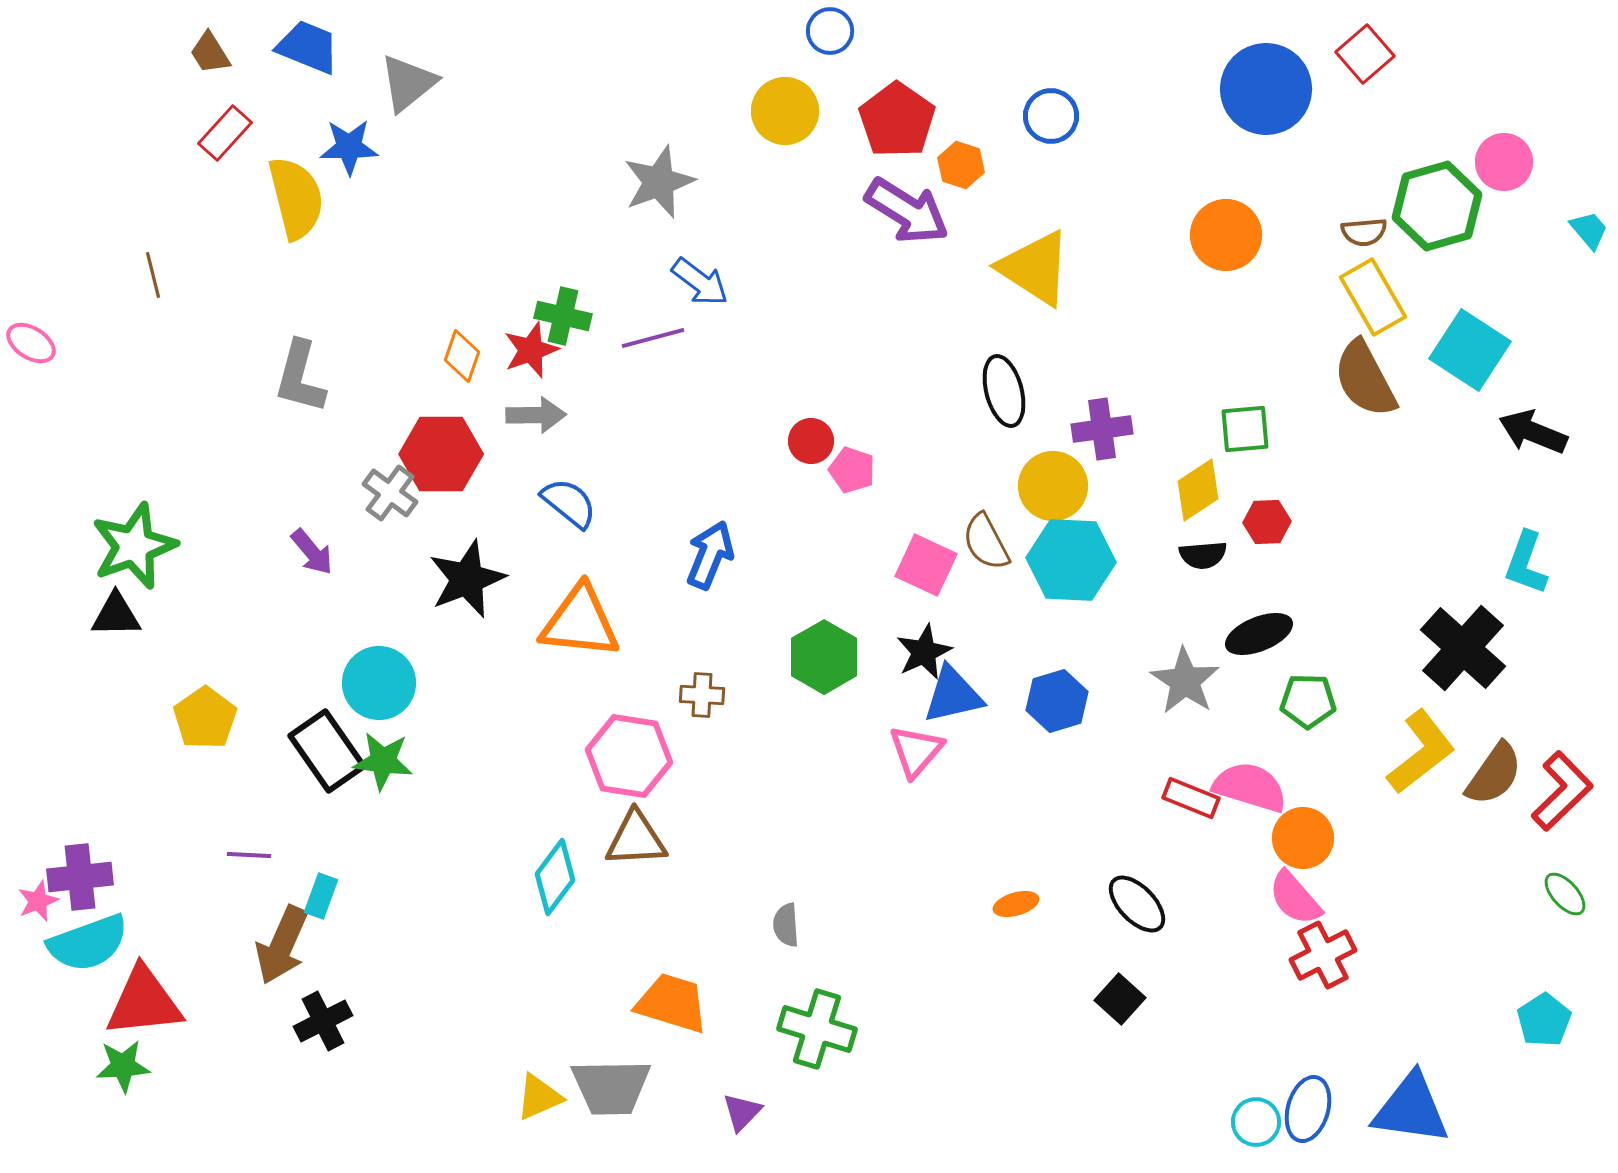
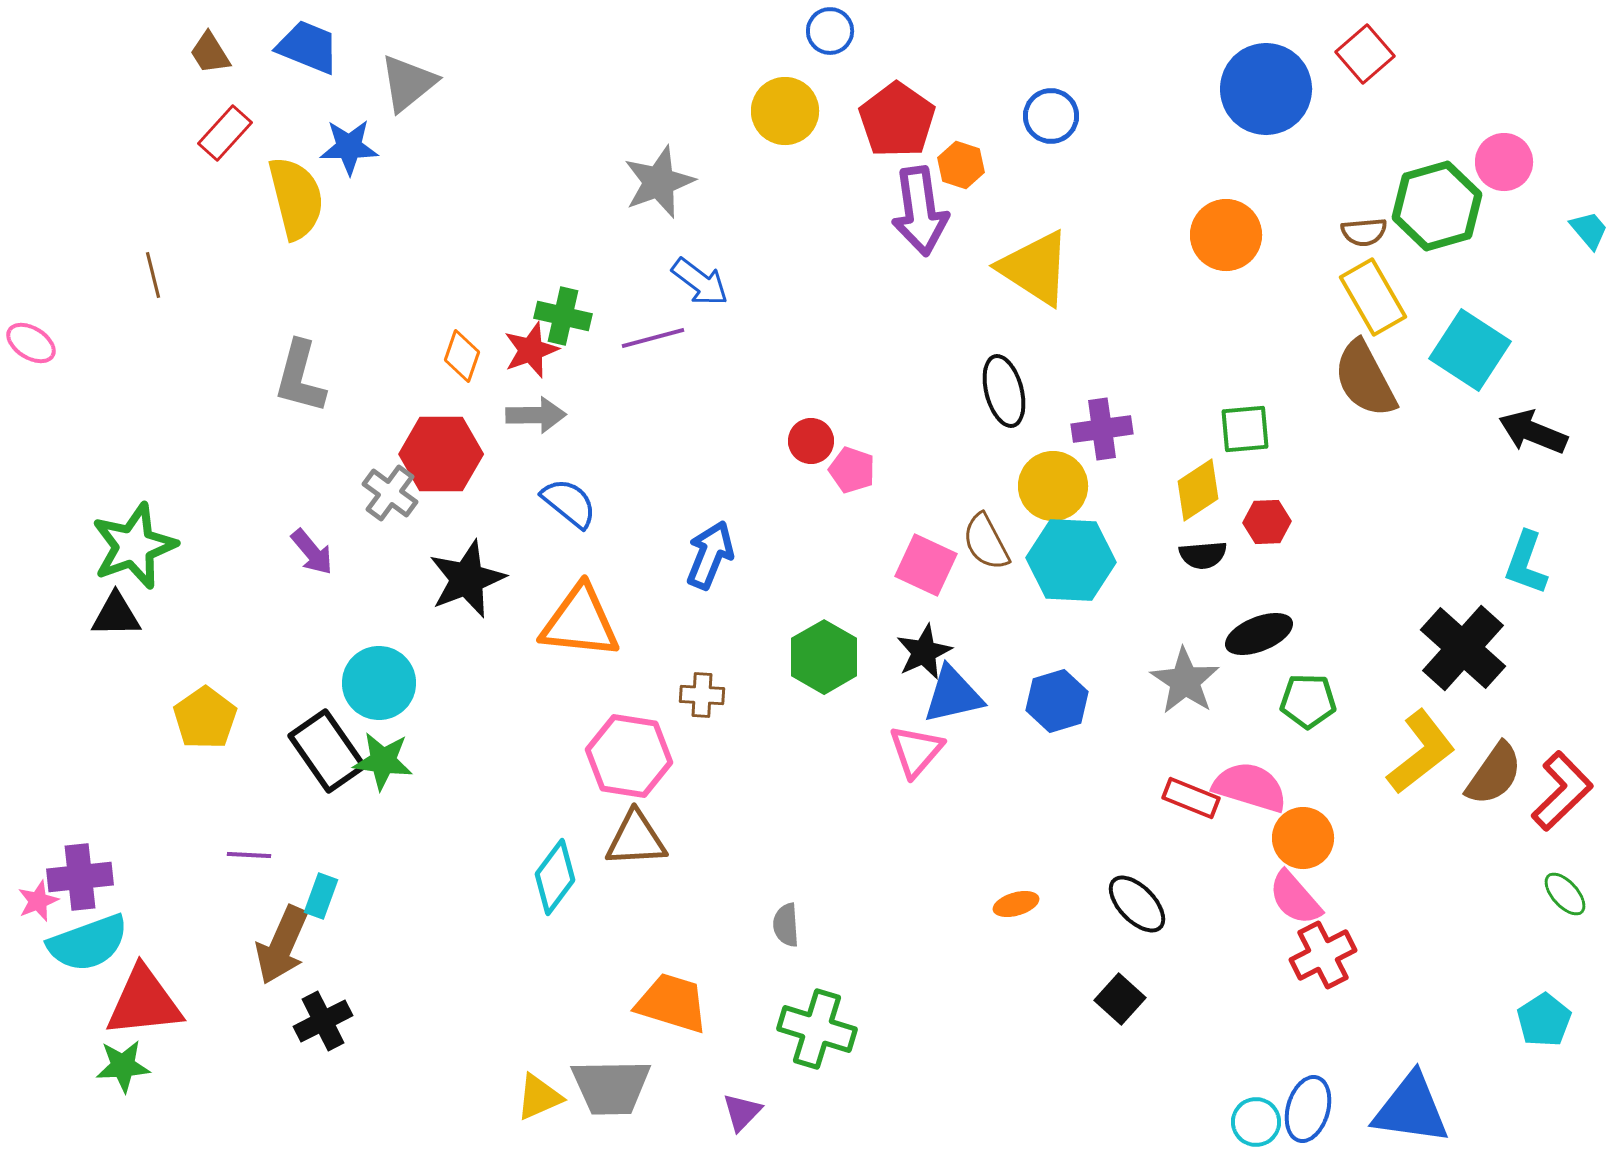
purple arrow at (907, 211): moved 13 px right; rotated 50 degrees clockwise
